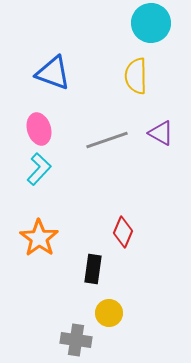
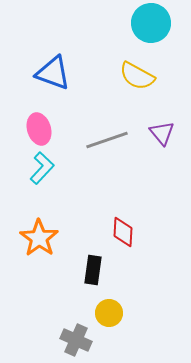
yellow semicircle: moved 1 px right; rotated 60 degrees counterclockwise
purple triangle: moved 1 px right; rotated 20 degrees clockwise
cyan L-shape: moved 3 px right, 1 px up
red diamond: rotated 20 degrees counterclockwise
black rectangle: moved 1 px down
gray cross: rotated 16 degrees clockwise
